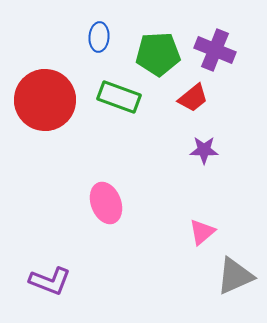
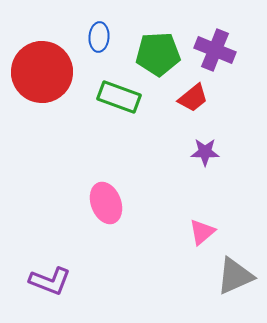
red circle: moved 3 px left, 28 px up
purple star: moved 1 px right, 2 px down
